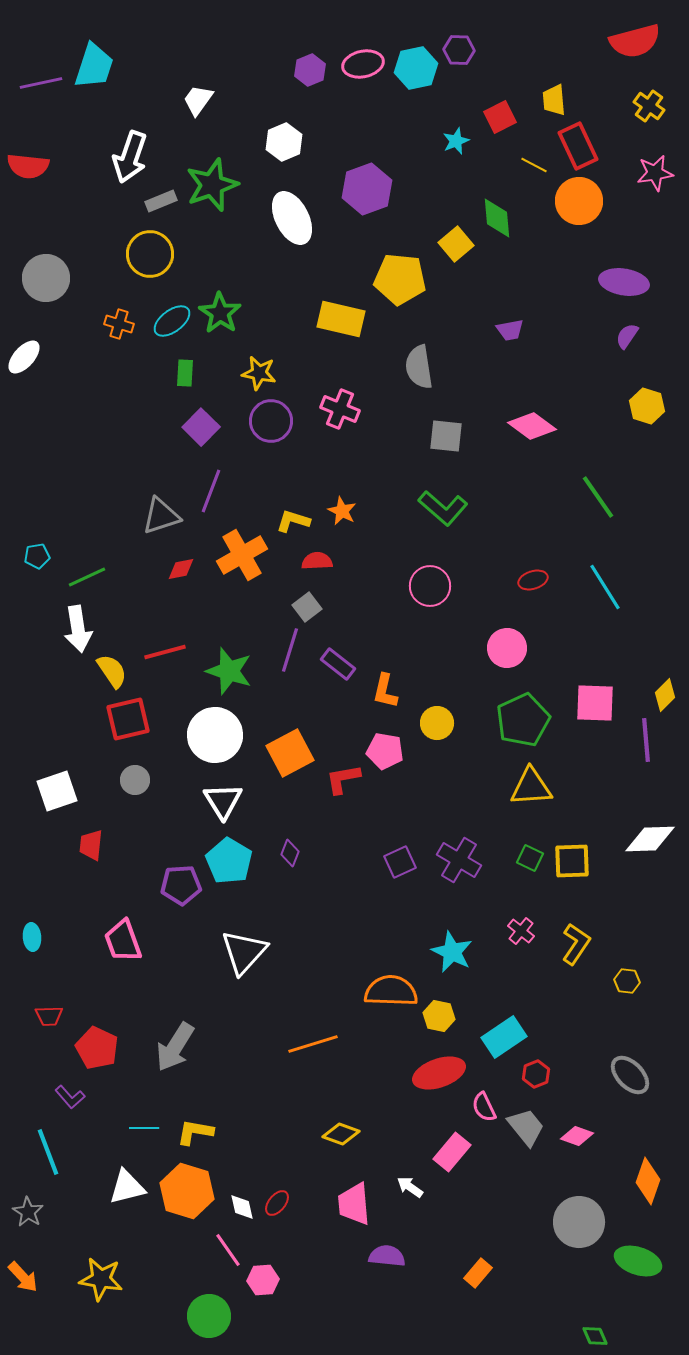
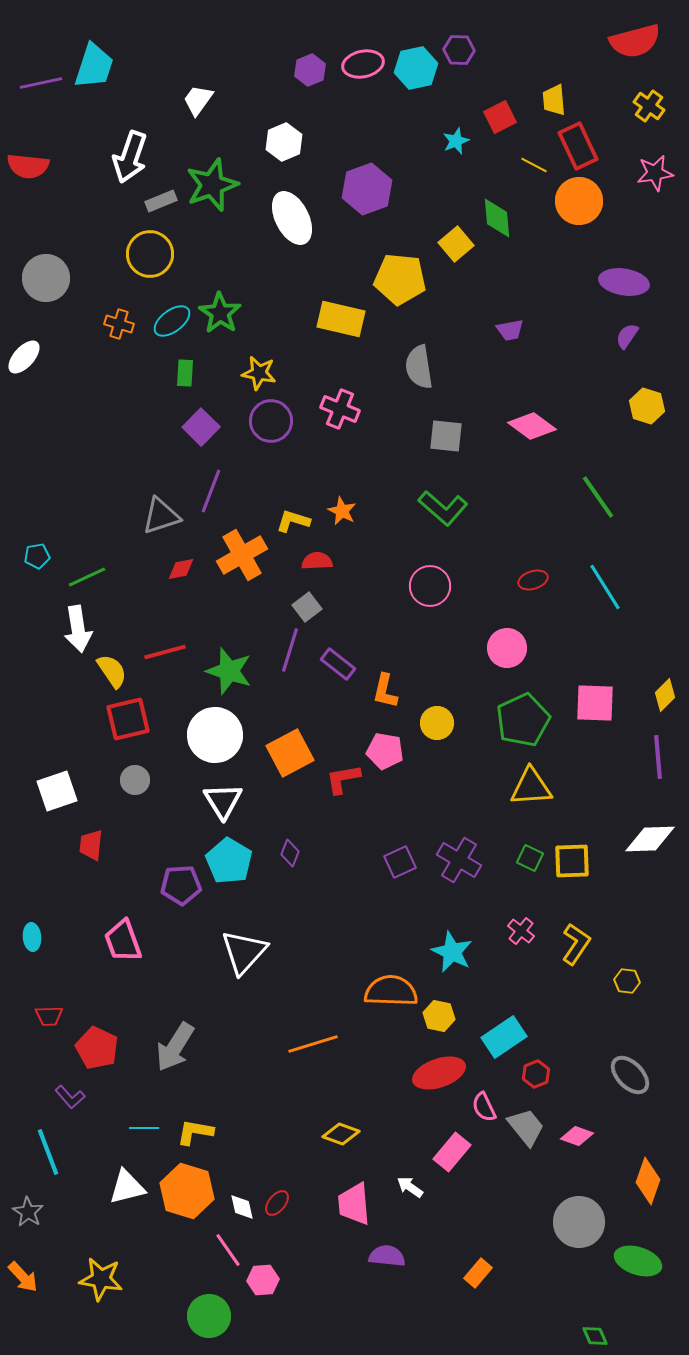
purple line at (646, 740): moved 12 px right, 17 px down
